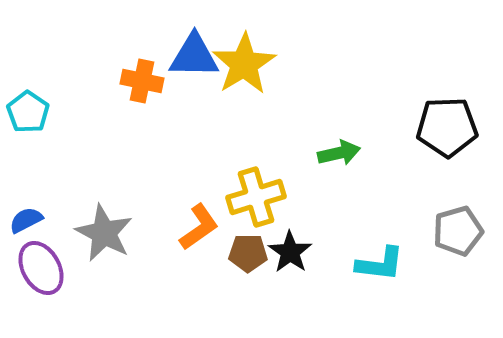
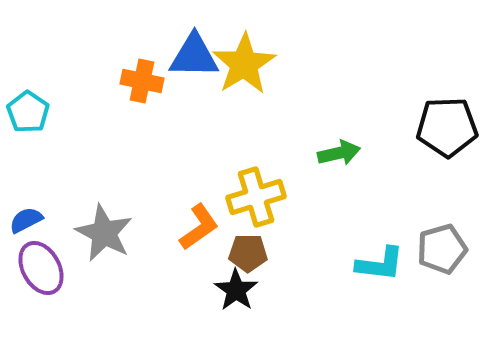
gray pentagon: moved 16 px left, 18 px down
black star: moved 54 px left, 38 px down
